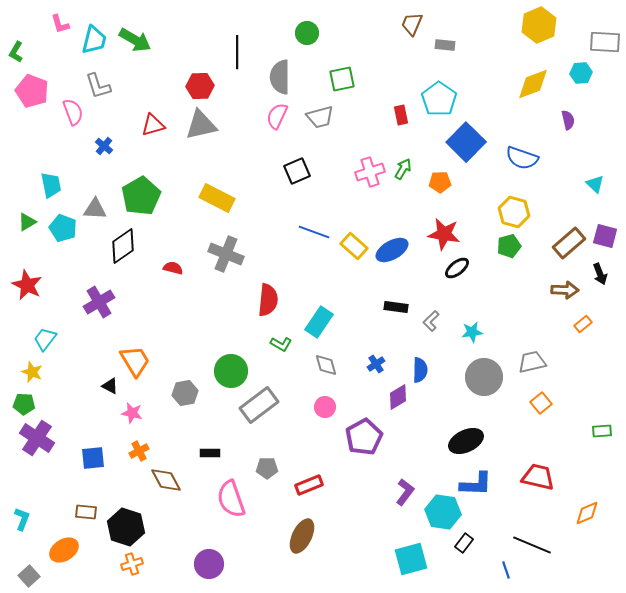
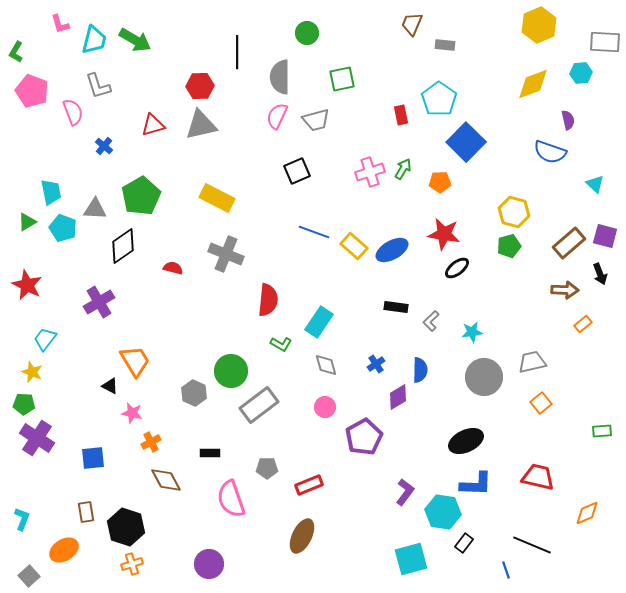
gray trapezoid at (320, 117): moved 4 px left, 3 px down
blue semicircle at (522, 158): moved 28 px right, 6 px up
cyan trapezoid at (51, 185): moved 7 px down
gray hexagon at (185, 393): moved 9 px right; rotated 25 degrees counterclockwise
orange cross at (139, 451): moved 12 px right, 9 px up
brown rectangle at (86, 512): rotated 75 degrees clockwise
